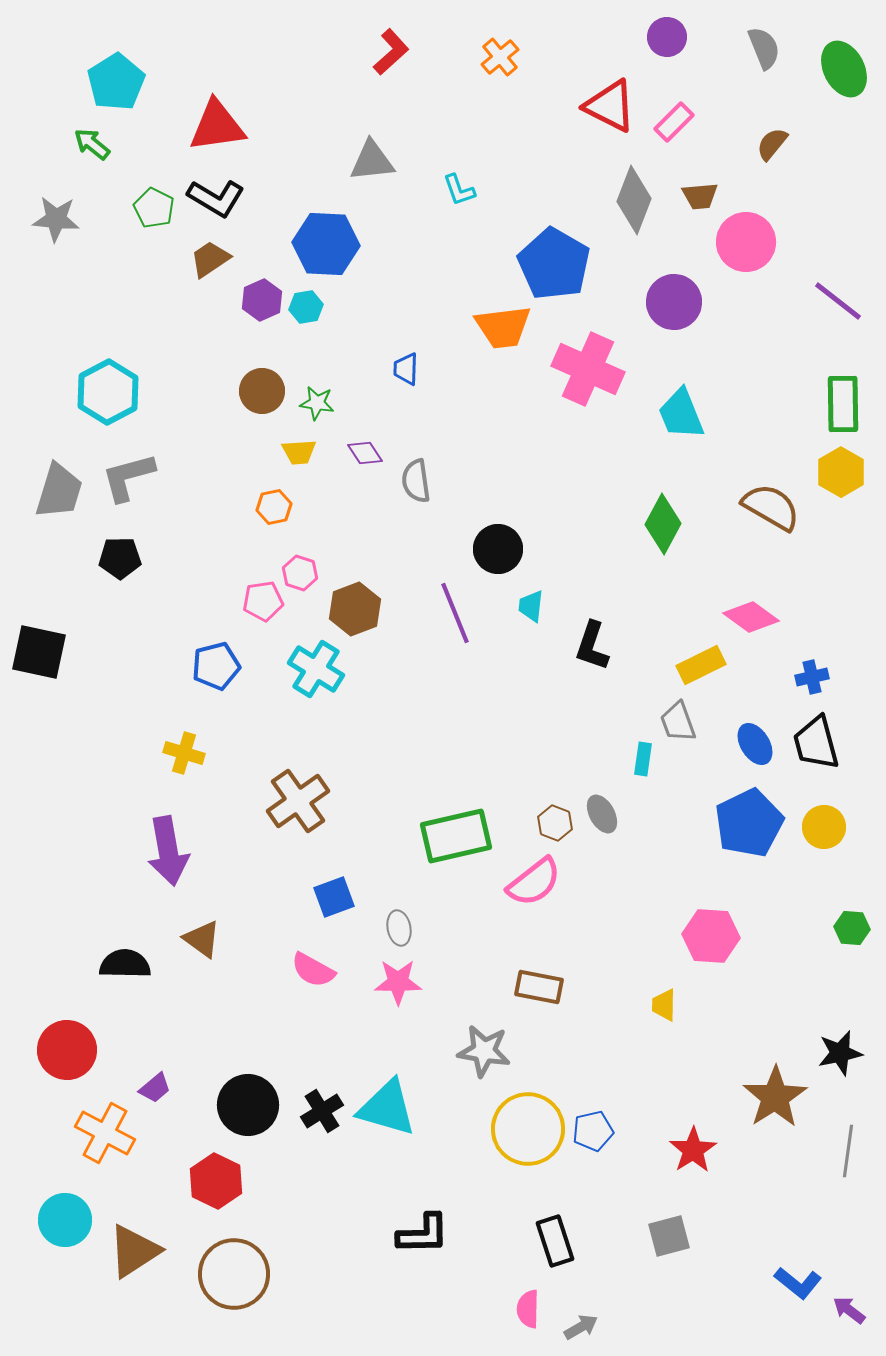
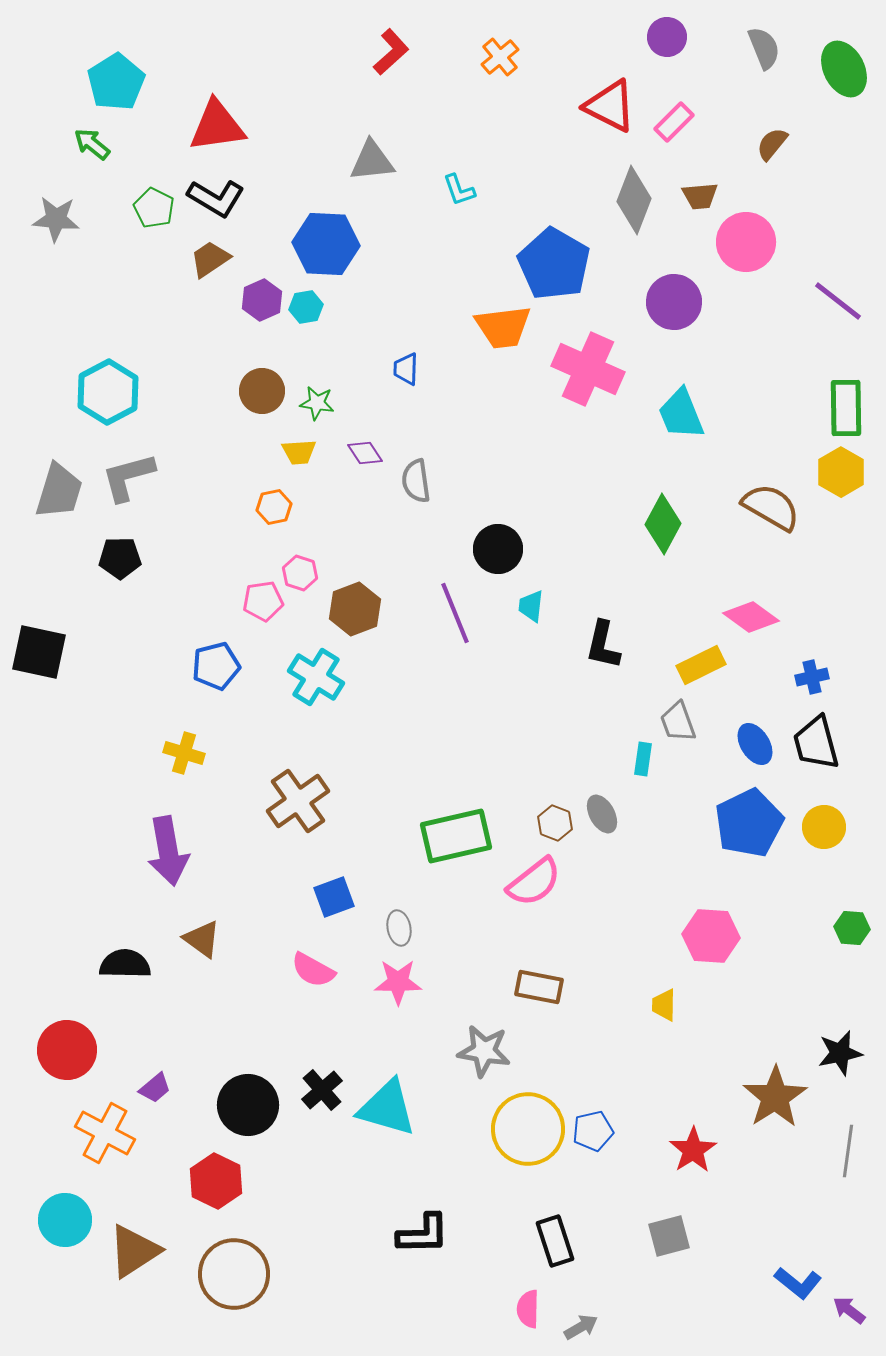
green rectangle at (843, 404): moved 3 px right, 4 px down
black L-shape at (592, 646): moved 11 px right, 1 px up; rotated 6 degrees counterclockwise
cyan cross at (316, 669): moved 8 px down
black cross at (322, 1111): moved 21 px up; rotated 9 degrees counterclockwise
